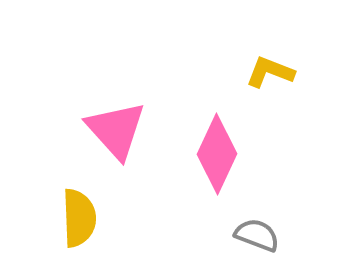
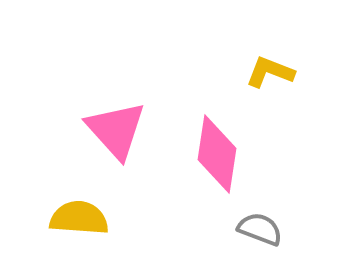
pink diamond: rotated 16 degrees counterclockwise
yellow semicircle: rotated 84 degrees counterclockwise
gray semicircle: moved 3 px right, 6 px up
